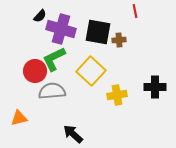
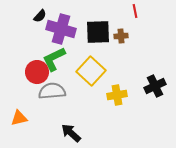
black square: rotated 12 degrees counterclockwise
brown cross: moved 2 px right, 4 px up
red circle: moved 2 px right, 1 px down
black cross: moved 1 px up; rotated 25 degrees counterclockwise
black arrow: moved 2 px left, 1 px up
